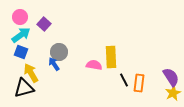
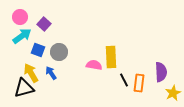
cyan arrow: moved 1 px right, 1 px down
blue square: moved 17 px right, 2 px up
blue arrow: moved 3 px left, 9 px down
purple semicircle: moved 10 px left, 5 px up; rotated 30 degrees clockwise
